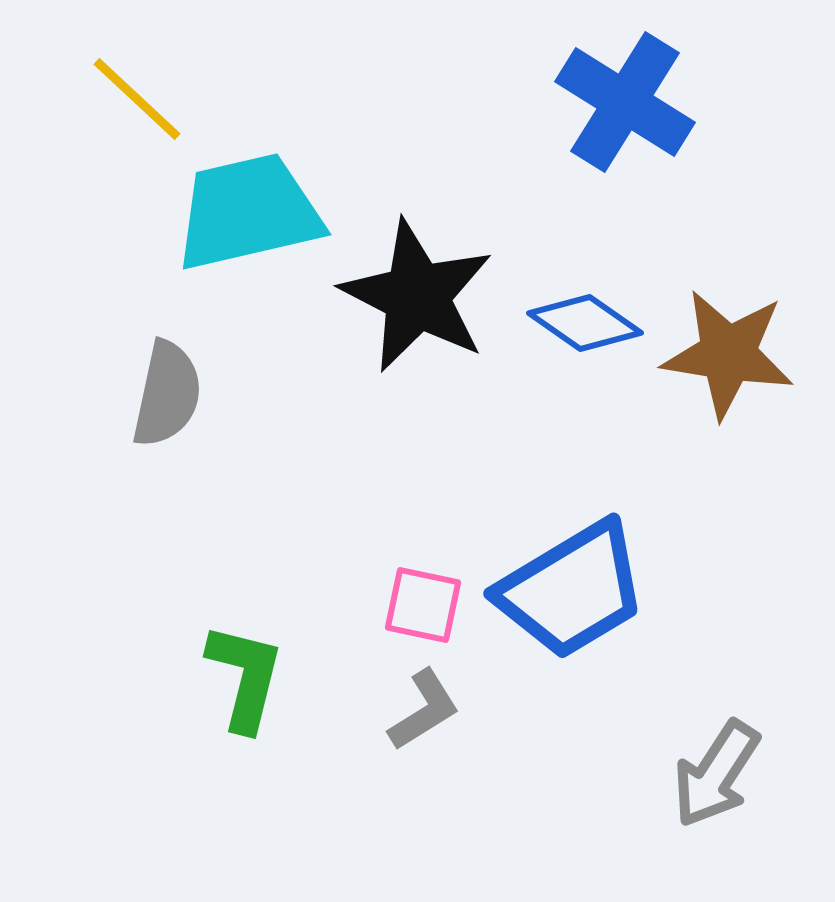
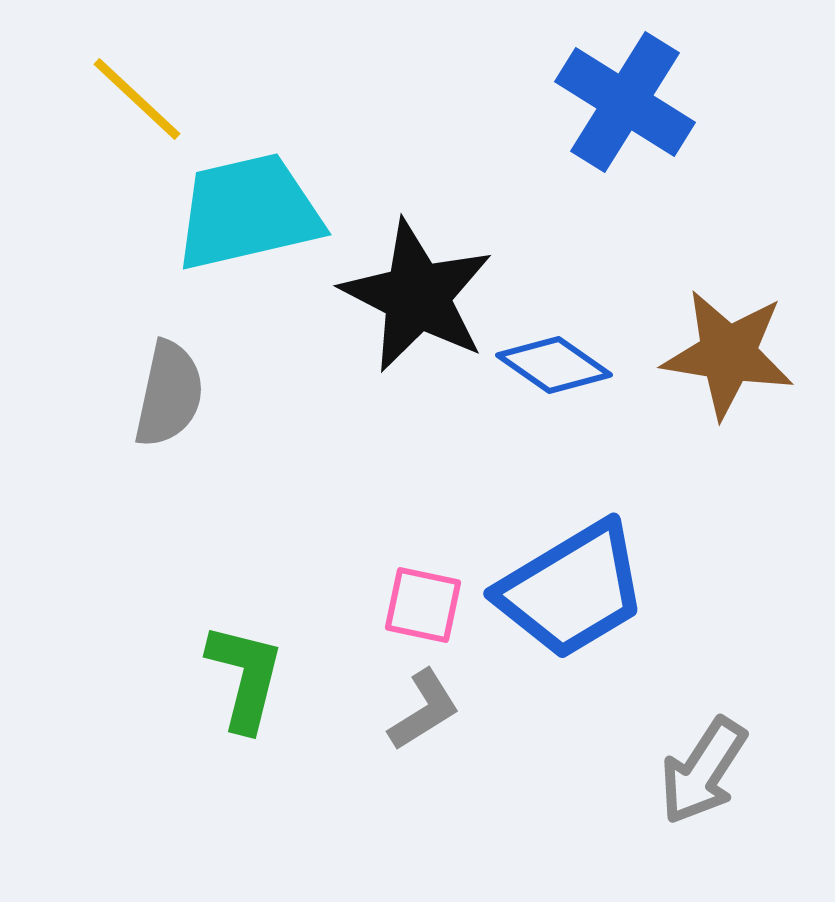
blue diamond: moved 31 px left, 42 px down
gray semicircle: moved 2 px right
gray arrow: moved 13 px left, 3 px up
